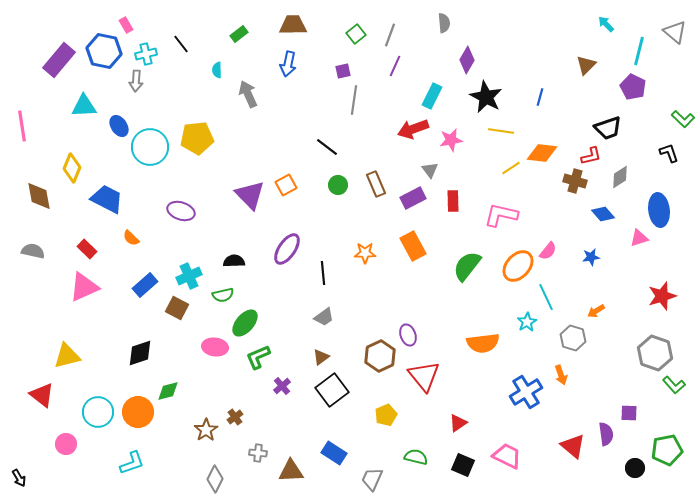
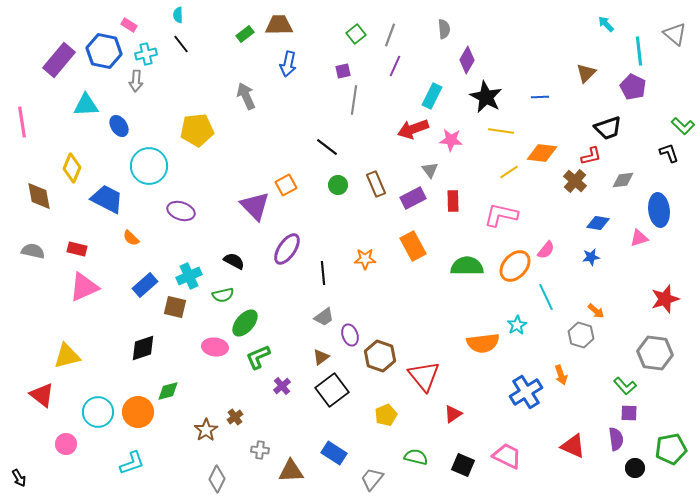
gray semicircle at (444, 23): moved 6 px down
pink rectangle at (126, 25): moved 3 px right; rotated 28 degrees counterclockwise
brown trapezoid at (293, 25): moved 14 px left
gray triangle at (675, 32): moved 2 px down
green rectangle at (239, 34): moved 6 px right
cyan line at (639, 51): rotated 20 degrees counterclockwise
brown triangle at (586, 65): moved 8 px down
cyan semicircle at (217, 70): moved 39 px left, 55 px up
gray arrow at (248, 94): moved 2 px left, 2 px down
blue line at (540, 97): rotated 72 degrees clockwise
cyan triangle at (84, 106): moved 2 px right, 1 px up
green L-shape at (683, 119): moved 7 px down
pink line at (22, 126): moved 4 px up
yellow pentagon at (197, 138): moved 8 px up
pink star at (451, 140): rotated 15 degrees clockwise
cyan circle at (150, 147): moved 1 px left, 19 px down
yellow line at (511, 168): moved 2 px left, 4 px down
gray diamond at (620, 177): moved 3 px right, 3 px down; rotated 25 degrees clockwise
brown cross at (575, 181): rotated 25 degrees clockwise
purple triangle at (250, 195): moved 5 px right, 11 px down
blue diamond at (603, 214): moved 5 px left, 9 px down; rotated 40 degrees counterclockwise
red rectangle at (87, 249): moved 10 px left; rotated 30 degrees counterclockwise
pink semicircle at (548, 251): moved 2 px left, 1 px up
orange star at (365, 253): moved 6 px down
black semicircle at (234, 261): rotated 30 degrees clockwise
green semicircle at (467, 266): rotated 52 degrees clockwise
orange ellipse at (518, 266): moved 3 px left
red star at (662, 296): moved 3 px right, 3 px down
brown square at (177, 308): moved 2 px left, 1 px up; rotated 15 degrees counterclockwise
orange arrow at (596, 311): rotated 108 degrees counterclockwise
cyan star at (527, 322): moved 10 px left, 3 px down
purple ellipse at (408, 335): moved 58 px left
gray hexagon at (573, 338): moved 8 px right, 3 px up
black diamond at (140, 353): moved 3 px right, 5 px up
gray hexagon at (655, 353): rotated 12 degrees counterclockwise
brown hexagon at (380, 356): rotated 16 degrees counterclockwise
green L-shape at (674, 385): moved 49 px left, 1 px down
red triangle at (458, 423): moved 5 px left, 9 px up
purple semicircle at (606, 434): moved 10 px right, 5 px down
red triangle at (573, 446): rotated 16 degrees counterclockwise
green pentagon at (667, 450): moved 4 px right, 1 px up
gray cross at (258, 453): moved 2 px right, 3 px up
gray diamond at (215, 479): moved 2 px right
gray trapezoid at (372, 479): rotated 15 degrees clockwise
